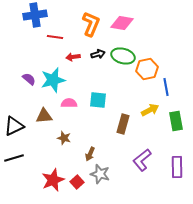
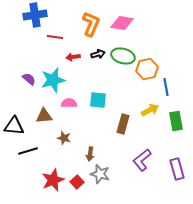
black triangle: rotated 30 degrees clockwise
brown arrow: rotated 16 degrees counterclockwise
black line: moved 14 px right, 7 px up
purple rectangle: moved 2 px down; rotated 15 degrees counterclockwise
